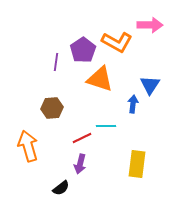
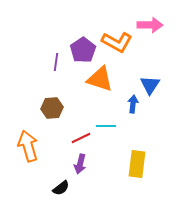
red line: moved 1 px left
